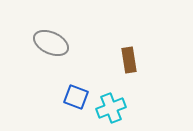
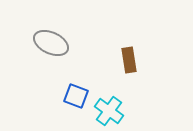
blue square: moved 1 px up
cyan cross: moved 2 px left, 3 px down; rotated 32 degrees counterclockwise
